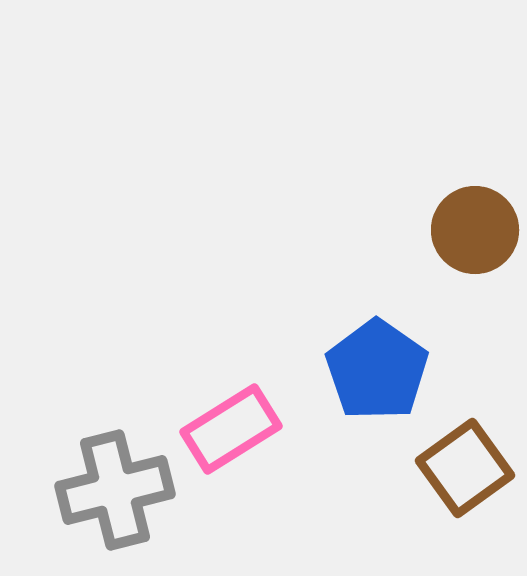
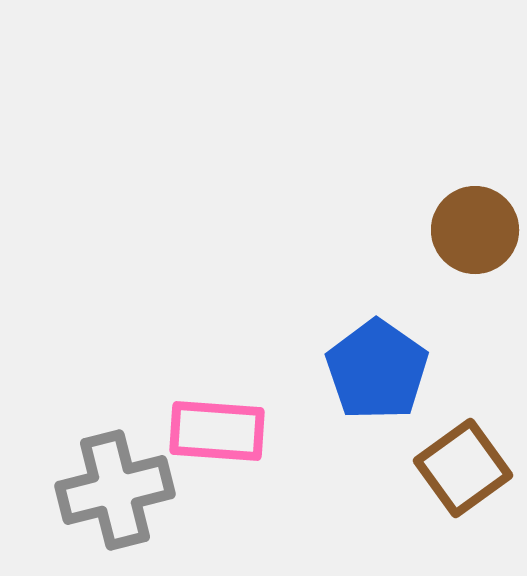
pink rectangle: moved 14 px left, 2 px down; rotated 36 degrees clockwise
brown square: moved 2 px left
